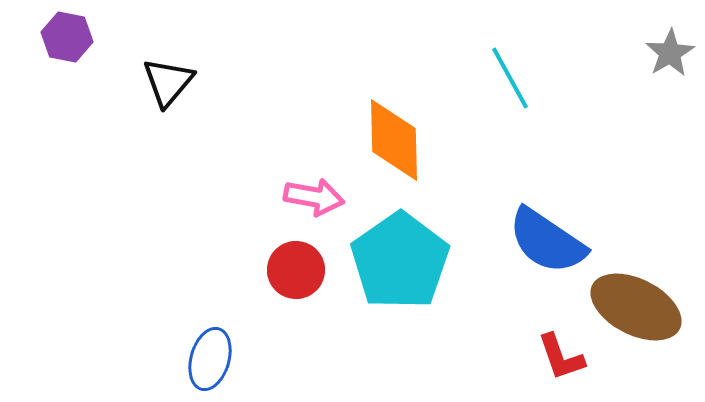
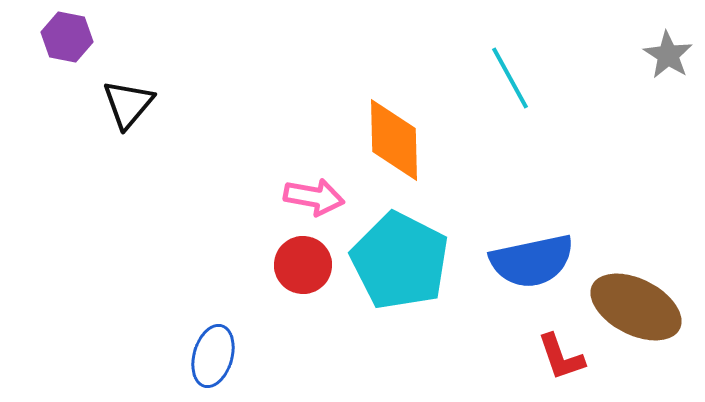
gray star: moved 2 px left, 2 px down; rotated 9 degrees counterclockwise
black triangle: moved 40 px left, 22 px down
blue semicircle: moved 15 px left, 20 px down; rotated 46 degrees counterclockwise
cyan pentagon: rotated 10 degrees counterclockwise
red circle: moved 7 px right, 5 px up
blue ellipse: moved 3 px right, 3 px up
